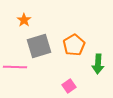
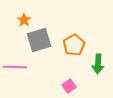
gray square: moved 6 px up
